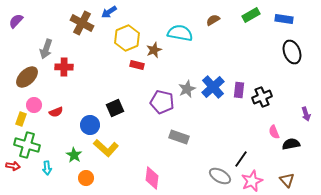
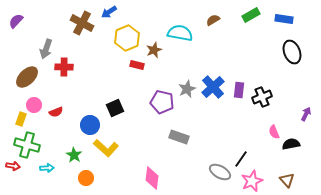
purple arrow: rotated 136 degrees counterclockwise
cyan arrow: rotated 88 degrees counterclockwise
gray ellipse: moved 4 px up
